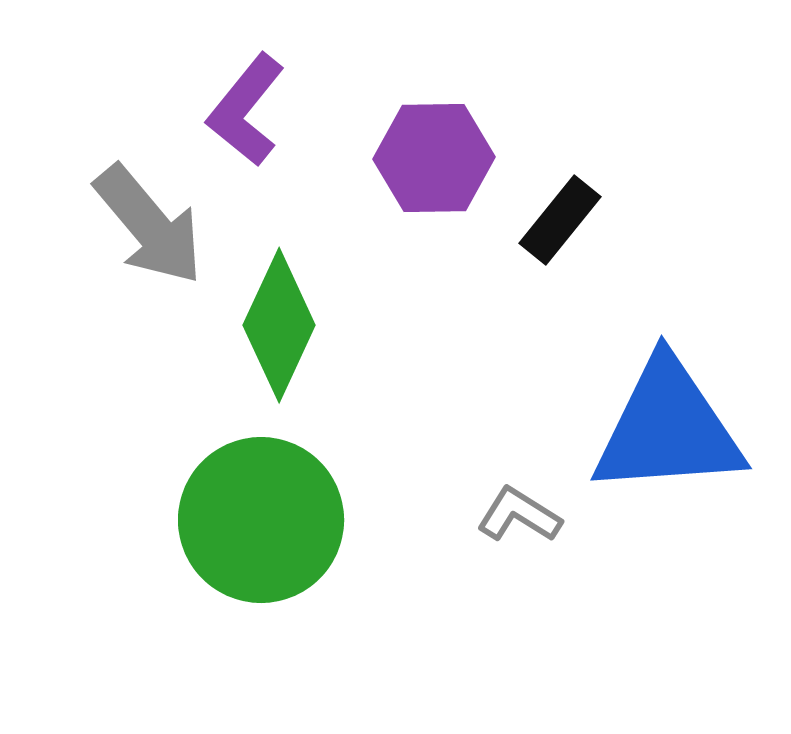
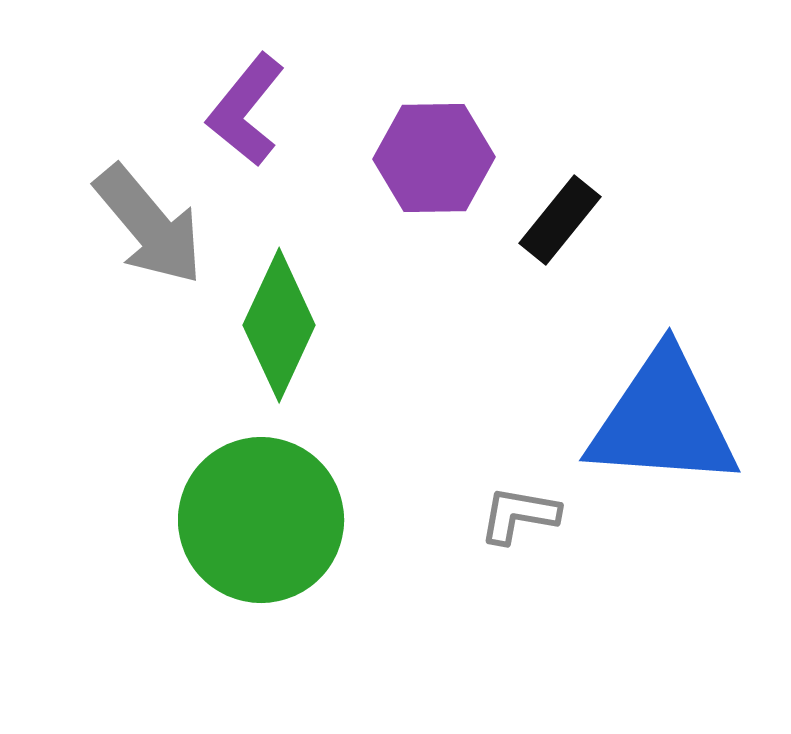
blue triangle: moved 5 px left, 8 px up; rotated 8 degrees clockwise
gray L-shape: rotated 22 degrees counterclockwise
